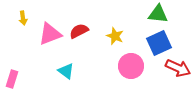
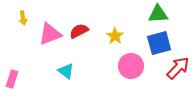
green triangle: rotated 10 degrees counterclockwise
yellow star: rotated 12 degrees clockwise
blue square: rotated 10 degrees clockwise
red arrow: rotated 70 degrees counterclockwise
